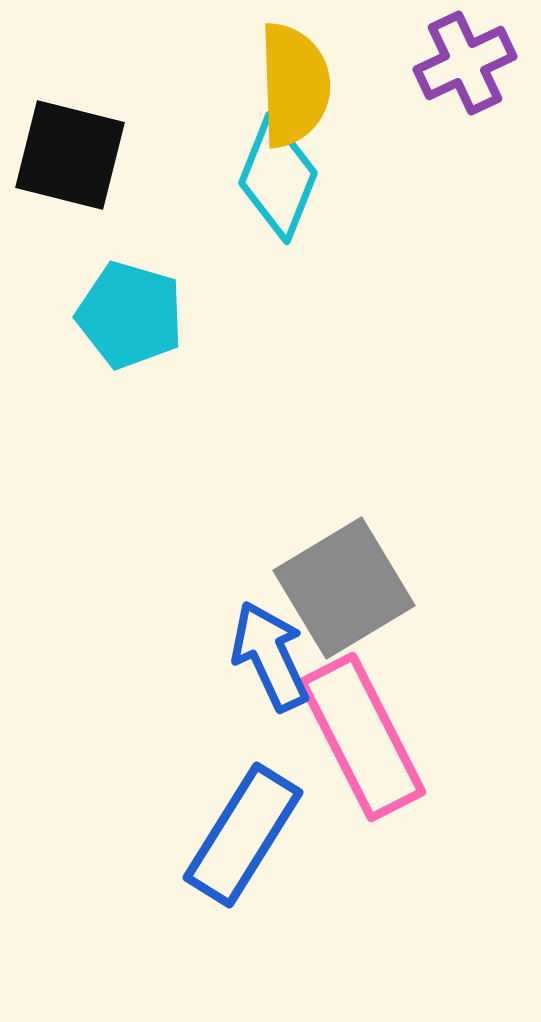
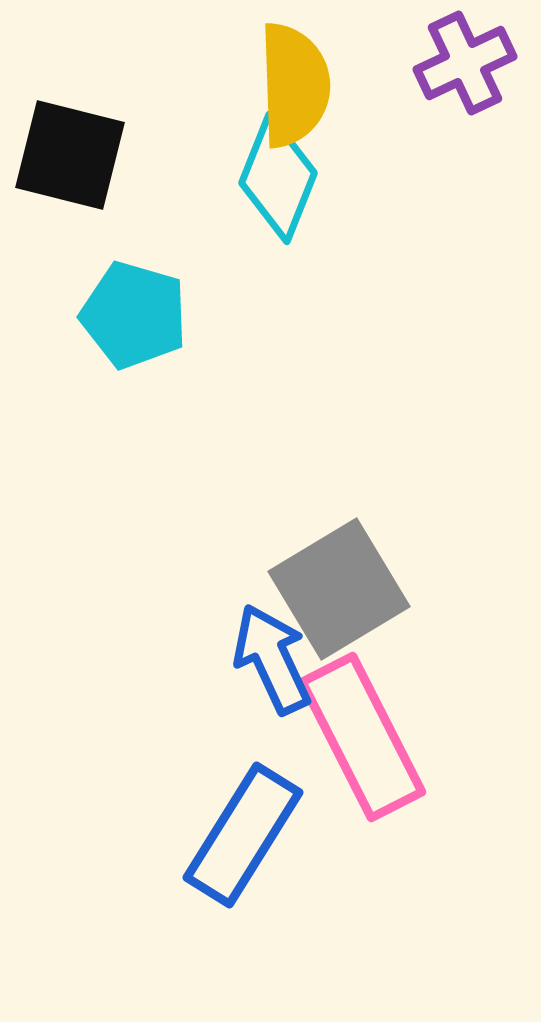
cyan pentagon: moved 4 px right
gray square: moved 5 px left, 1 px down
blue arrow: moved 2 px right, 3 px down
